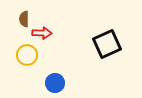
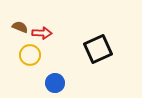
brown semicircle: moved 4 px left, 8 px down; rotated 112 degrees clockwise
black square: moved 9 px left, 5 px down
yellow circle: moved 3 px right
